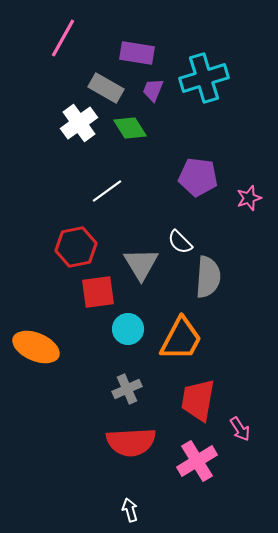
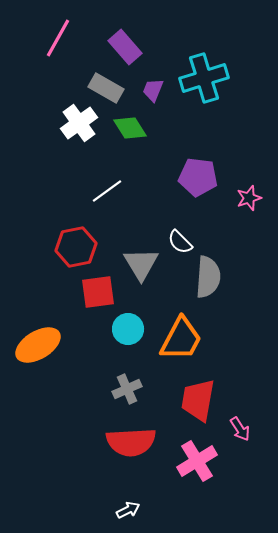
pink line: moved 5 px left
purple rectangle: moved 12 px left, 6 px up; rotated 40 degrees clockwise
orange ellipse: moved 2 px right, 2 px up; rotated 54 degrees counterclockwise
white arrow: moved 2 px left; rotated 80 degrees clockwise
